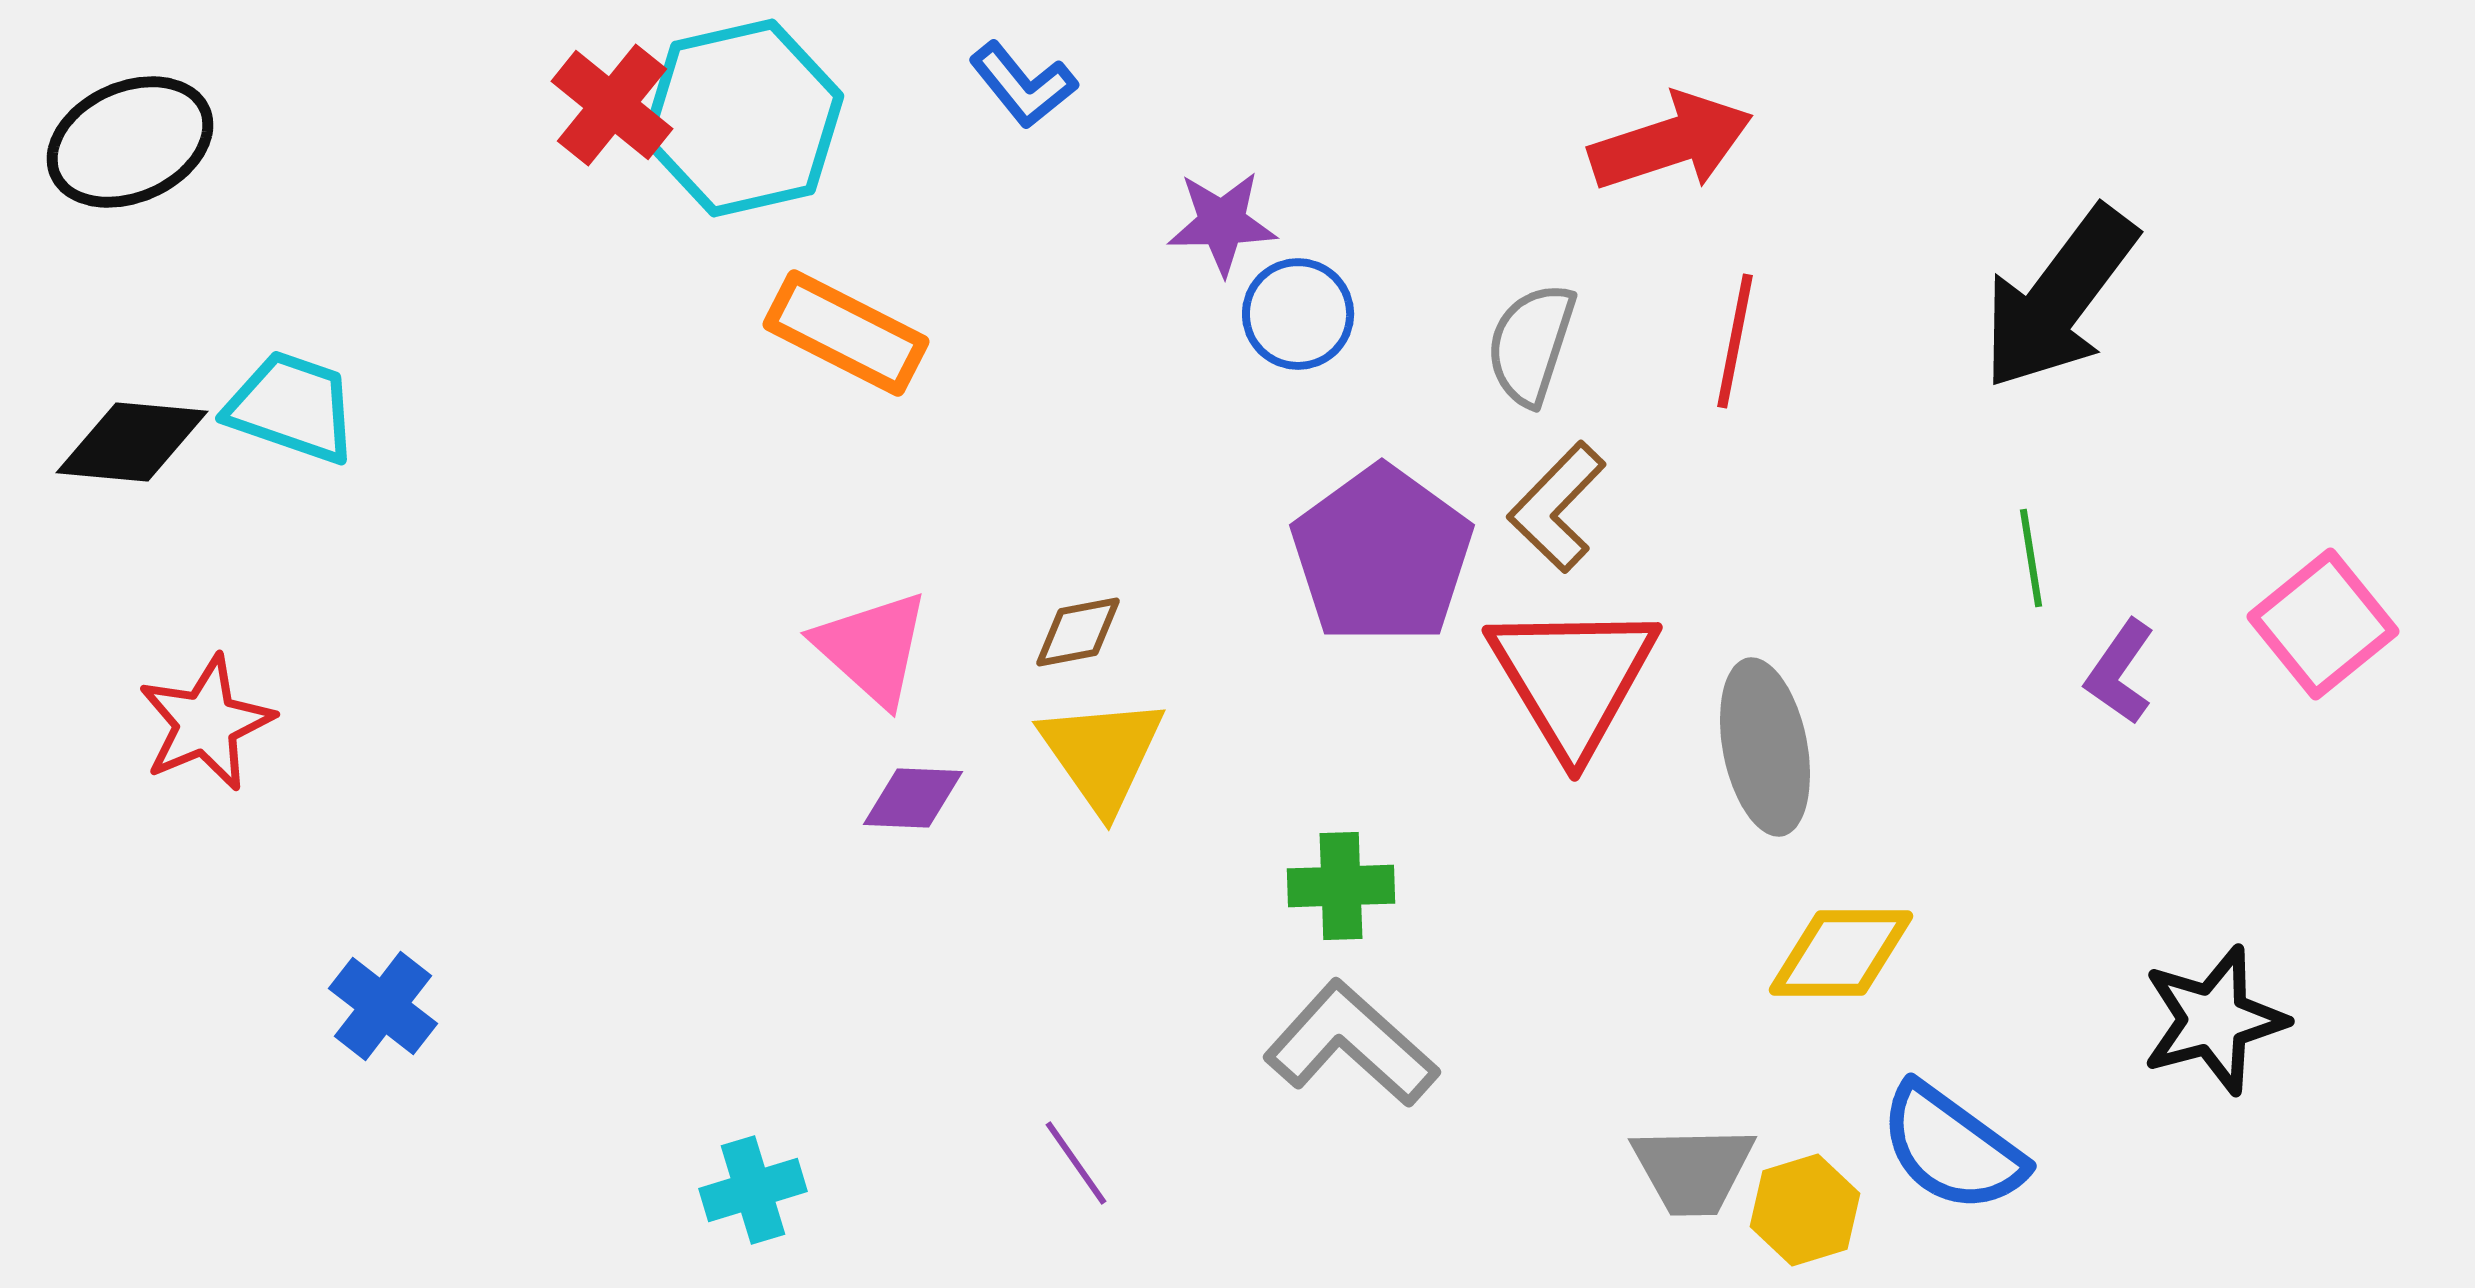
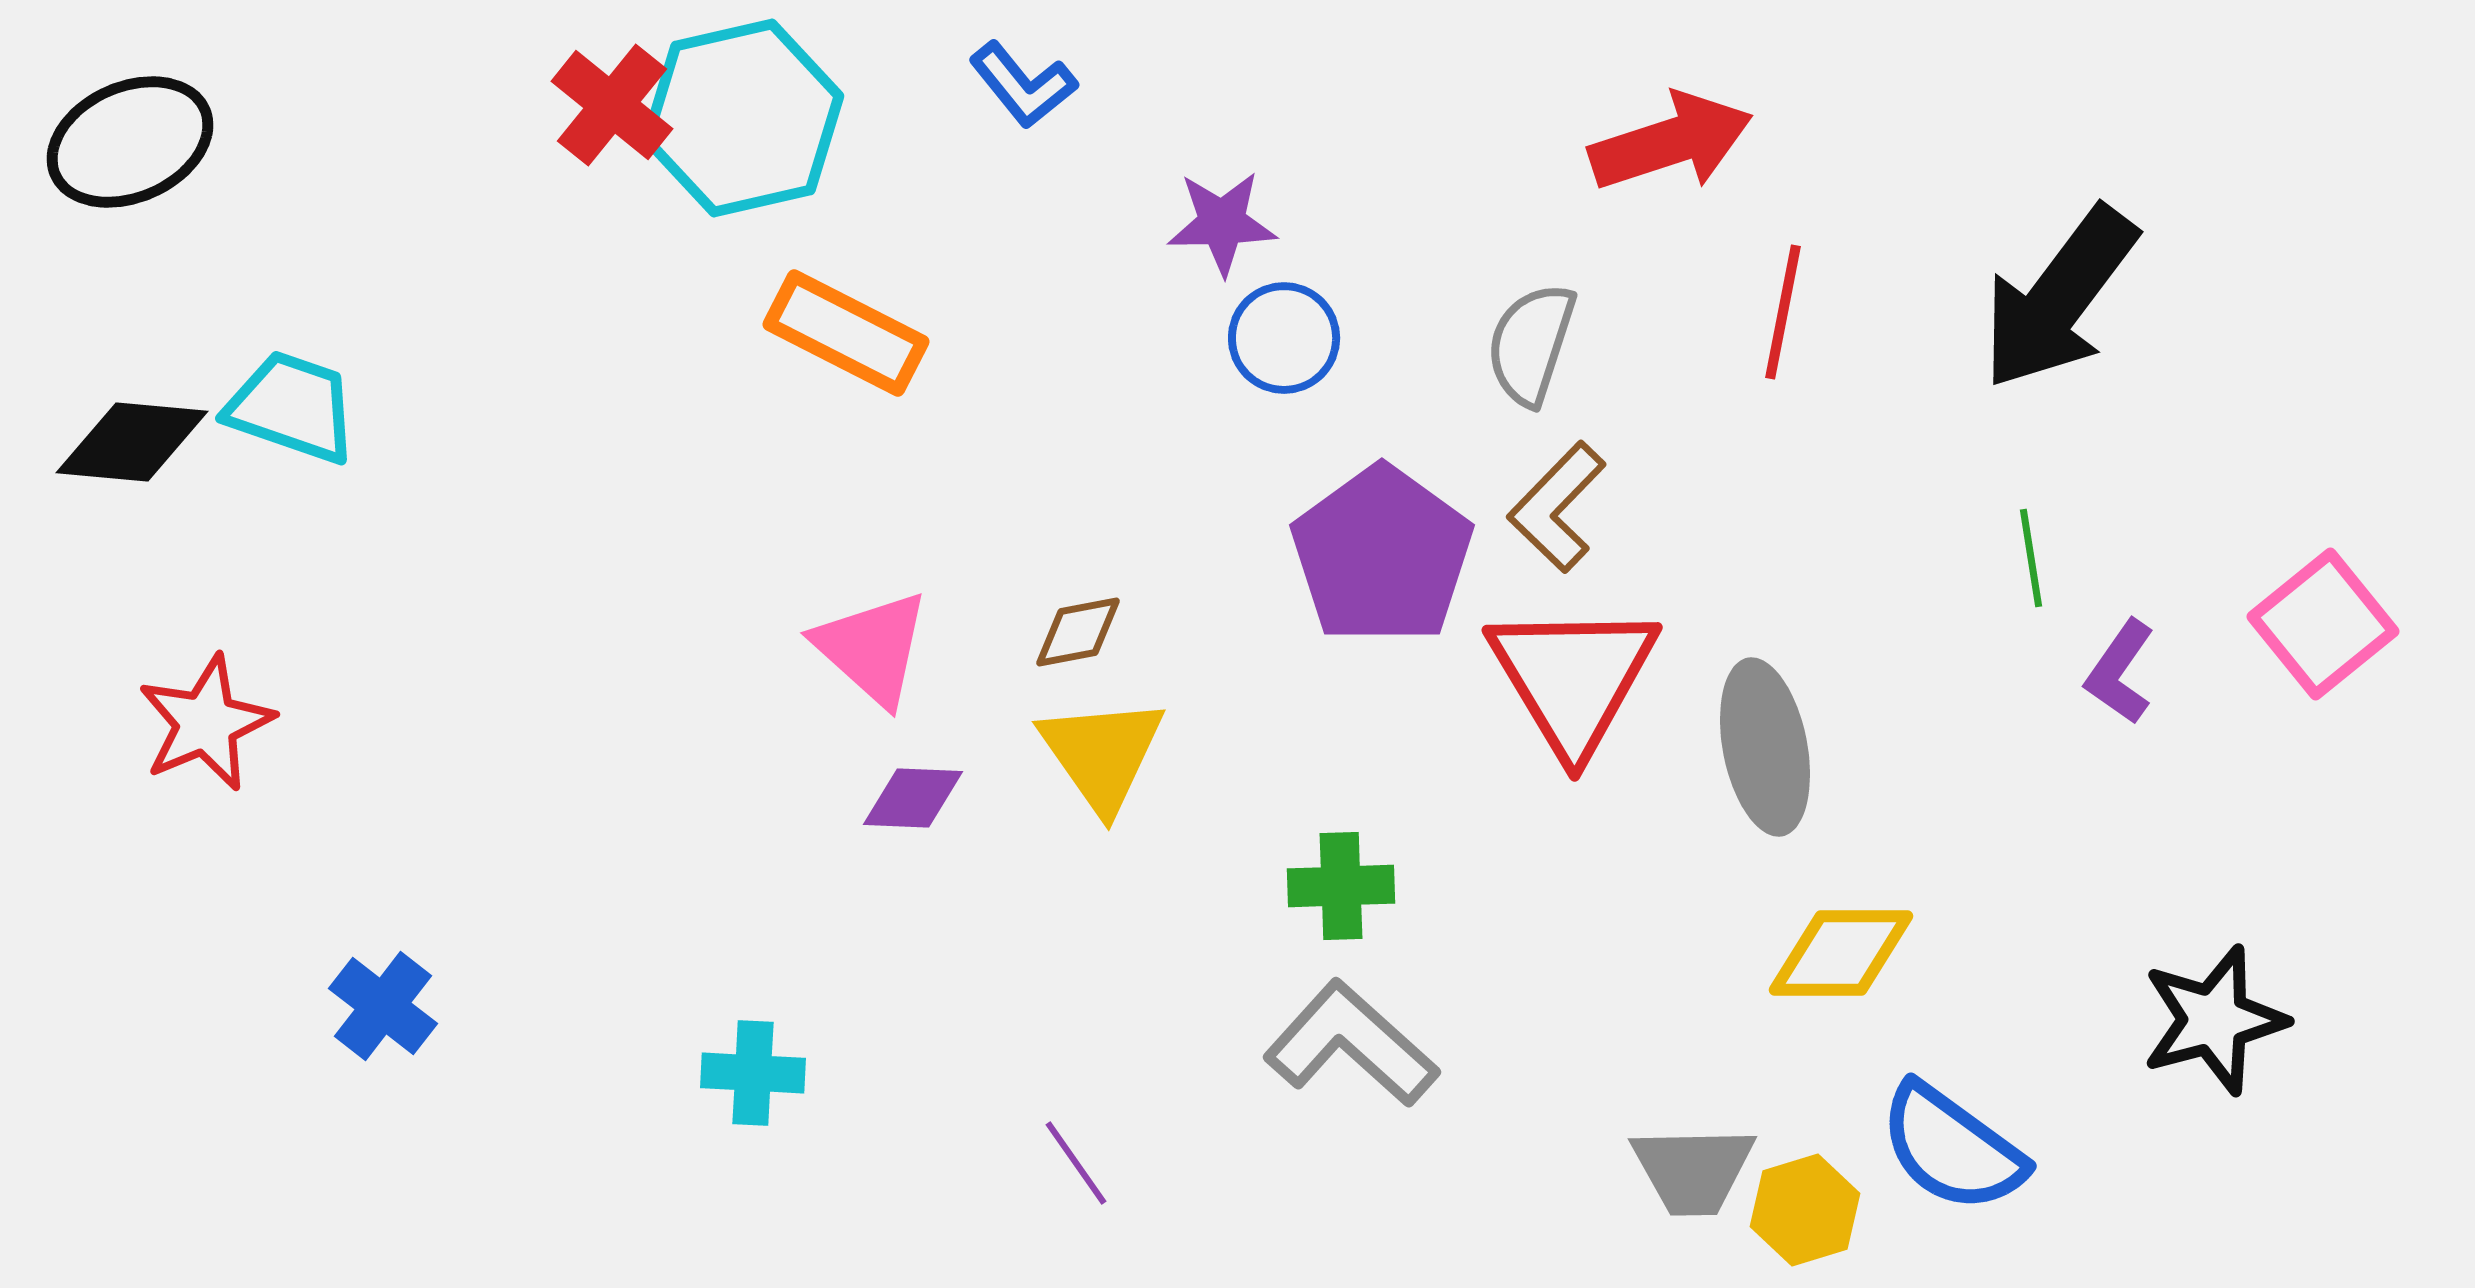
blue circle: moved 14 px left, 24 px down
red line: moved 48 px right, 29 px up
cyan cross: moved 117 px up; rotated 20 degrees clockwise
